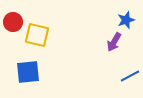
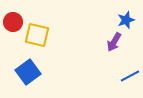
blue square: rotated 30 degrees counterclockwise
